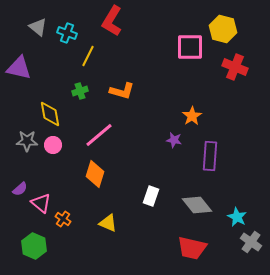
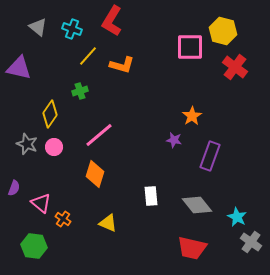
yellow hexagon: moved 2 px down
cyan cross: moved 5 px right, 4 px up
yellow line: rotated 15 degrees clockwise
red cross: rotated 15 degrees clockwise
orange L-shape: moved 26 px up
yellow diamond: rotated 44 degrees clockwise
gray star: moved 3 px down; rotated 20 degrees clockwise
pink circle: moved 1 px right, 2 px down
purple rectangle: rotated 16 degrees clockwise
purple semicircle: moved 6 px left, 1 px up; rotated 28 degrees counterclockwise
white rectangle: rotated 24 degrees counterclockwise
green hexagon: rotated 15 degrees counterclockwise
